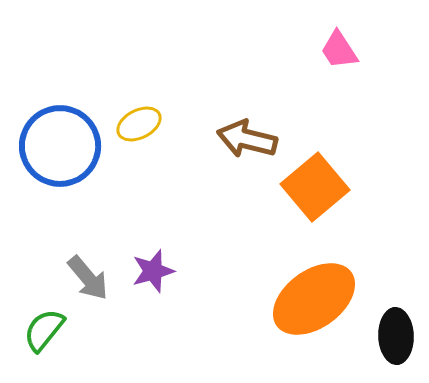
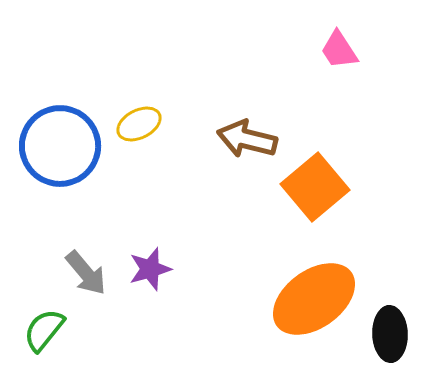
purple star: moved 3 px left, 2 px up
gray arrow: moved 2 px left, 5 px up
black ellipse: moved 6 px left, 2 px up
